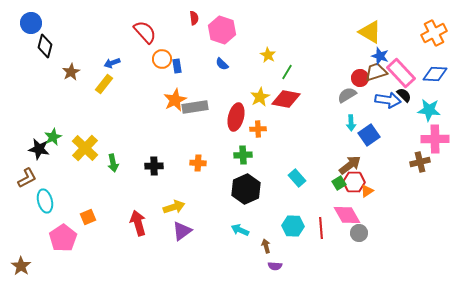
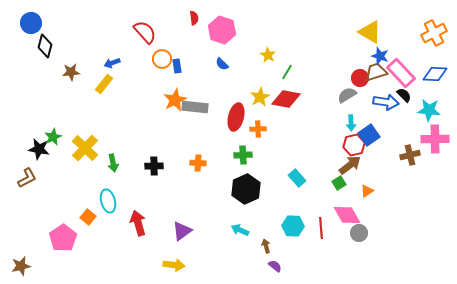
brown star at (71, 72): rotated 24 degrees clockwise
blue arrow at (388, 100): moved 2 px left, 2 px down
gray rectangle at (195, 107): rotated 15 degrees clockwise
brown cross at (420, 162): moved 10 px left, 7 px up
red hexagon at (354, 182): moved 37 px up; rotated 15 degrees counterclockwise
cyan ellipse at (45, 201): moved 63 px right
yellow arrow at (174, 207): moved 58 px down; rotated 25 degrees clockwise
orange square at (88, 217): rotated 28 degrees counterclockwise
brown star at (21, 266): rotated 24 degrees clockwise
purple semicircle at (275, 266): rotated 144 degrees counterclockwise
